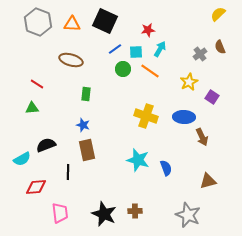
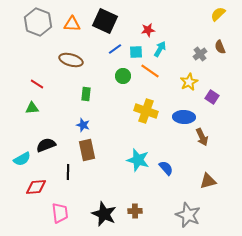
green circle: moved 7 px down
yellow cross: moved 5 px up
blue semicircle: rotated 21 degrees counterclockwise
